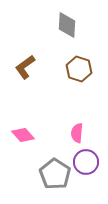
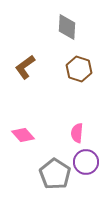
gray diamond: moved 2 px down
